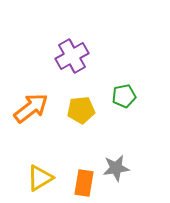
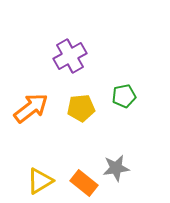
purple cross: moved 2 px left
yellow pentagon: moved 2 px up
yellow triangle: moved 3 px down
orange rectangle: rotated 60 degrees counterclockwise
